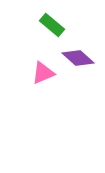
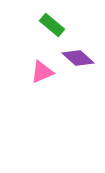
pink triangle: moved 1 px left, 1 px up
